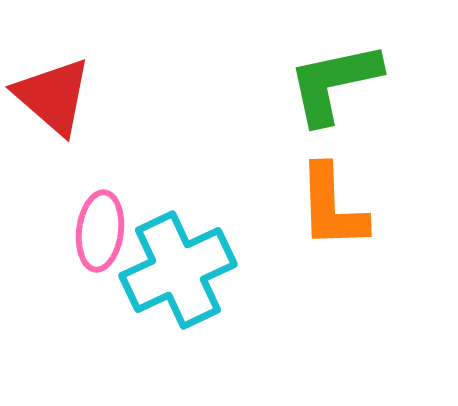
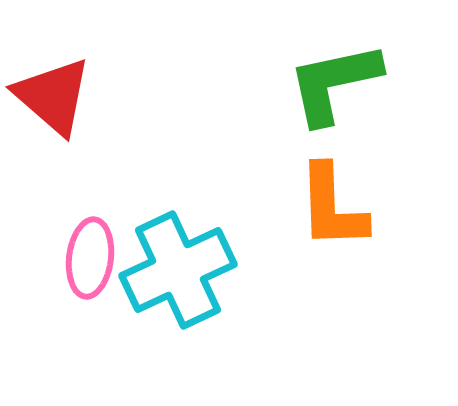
pink ellipse: moved 10 px left, 27 px down
